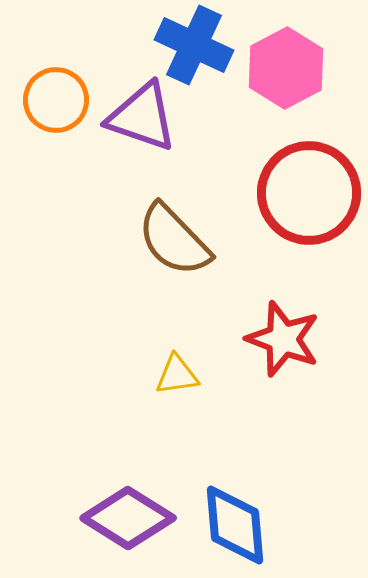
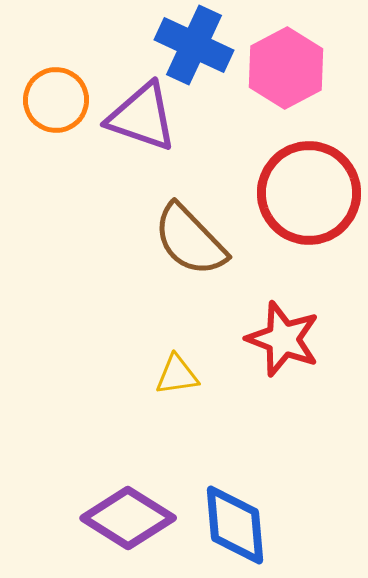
brown semicircle: moved 16 px right
